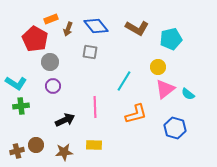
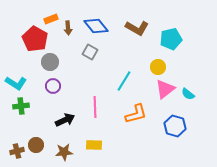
brown arrow: moved 1 px up; rotated 24 degrees counterclockwise
gray square: rotated 21 degrees clockwise
blue hexagon: moved 2 px up
